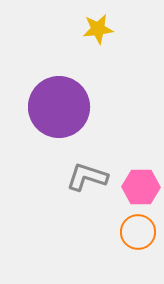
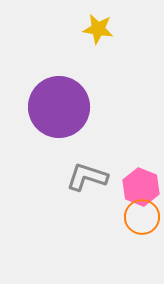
yellow star: rotated 16 degrees clockwise
pink hexagon: rotated 21 degrees clockwise
orange circle: moved 4 px right, 15 px up
